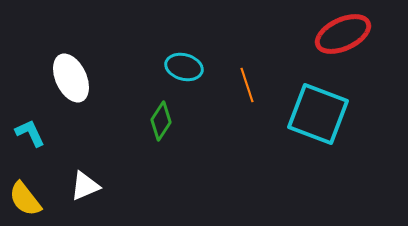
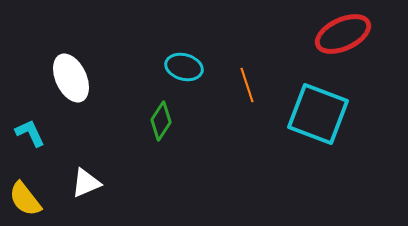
white triangle: moved 1 px right, 3 px up
